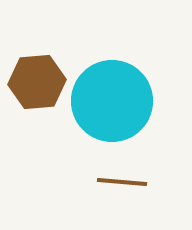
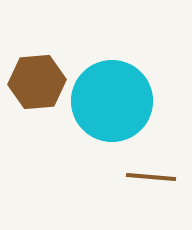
brown line: moved 29 px right, 5 px up
